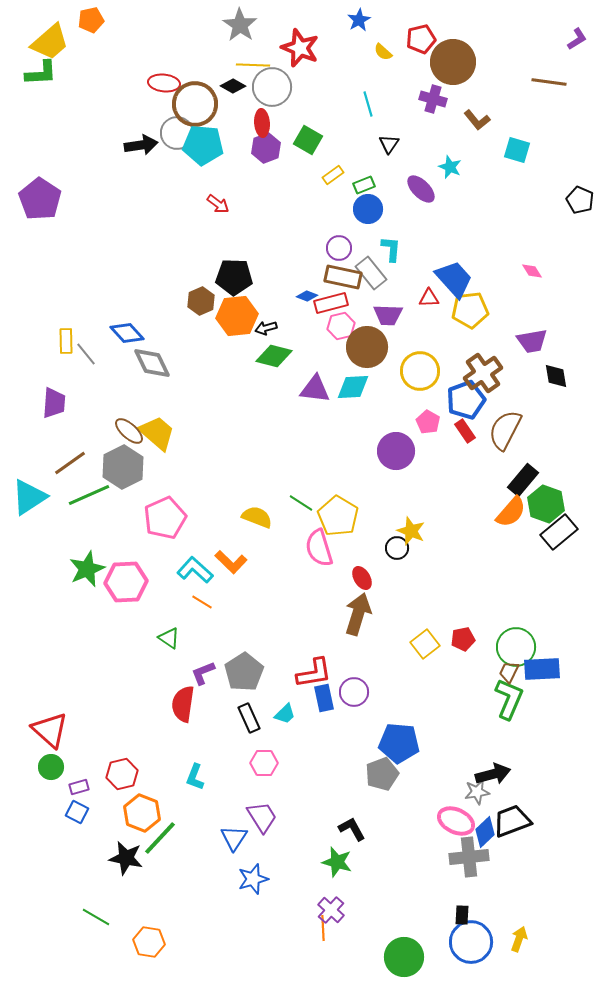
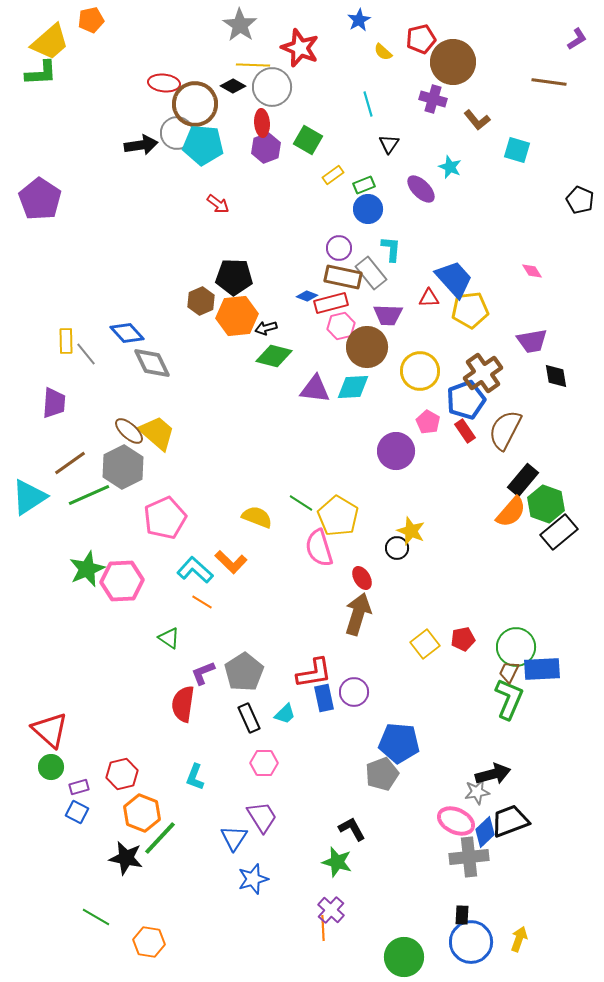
pink hexagon at (126, 582): moved 4 px left, 1 px up
black trapezoid at (512, 821): moved 2 px left
